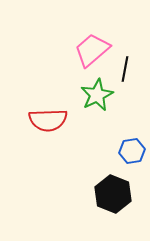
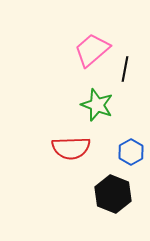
green star: moved 10 px down; rotated 24 degrees counterclockwise
red semicircle: moved 23 px right, 28 px down
blue hexagon: moved 1 px left, 1 px down; rotated 20 degrees counterclockwise
